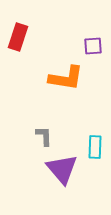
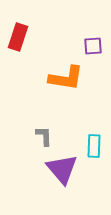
cyan rectangle: moved 1 px left, 1 px up
